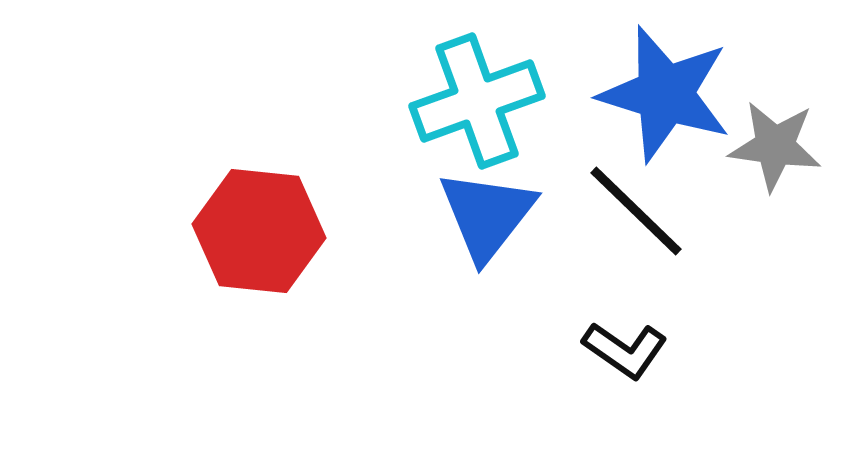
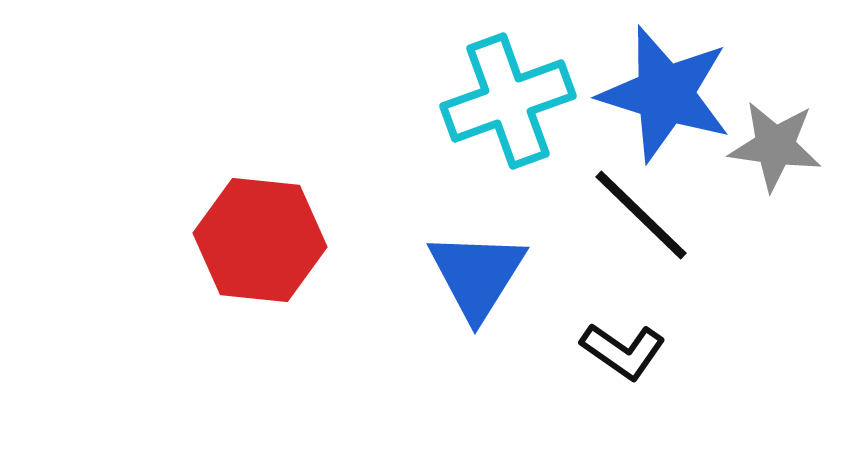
cyan cross: moved 31 px right
black line: moved 5 px right, 4 px down
blue triangle: moved 10 px left, 60 px down; rotated 6 degrees counterclockwise
red hexagon: moved 1 px right, 9 px down
black L-shape: moved 2 px left, 1 px down
